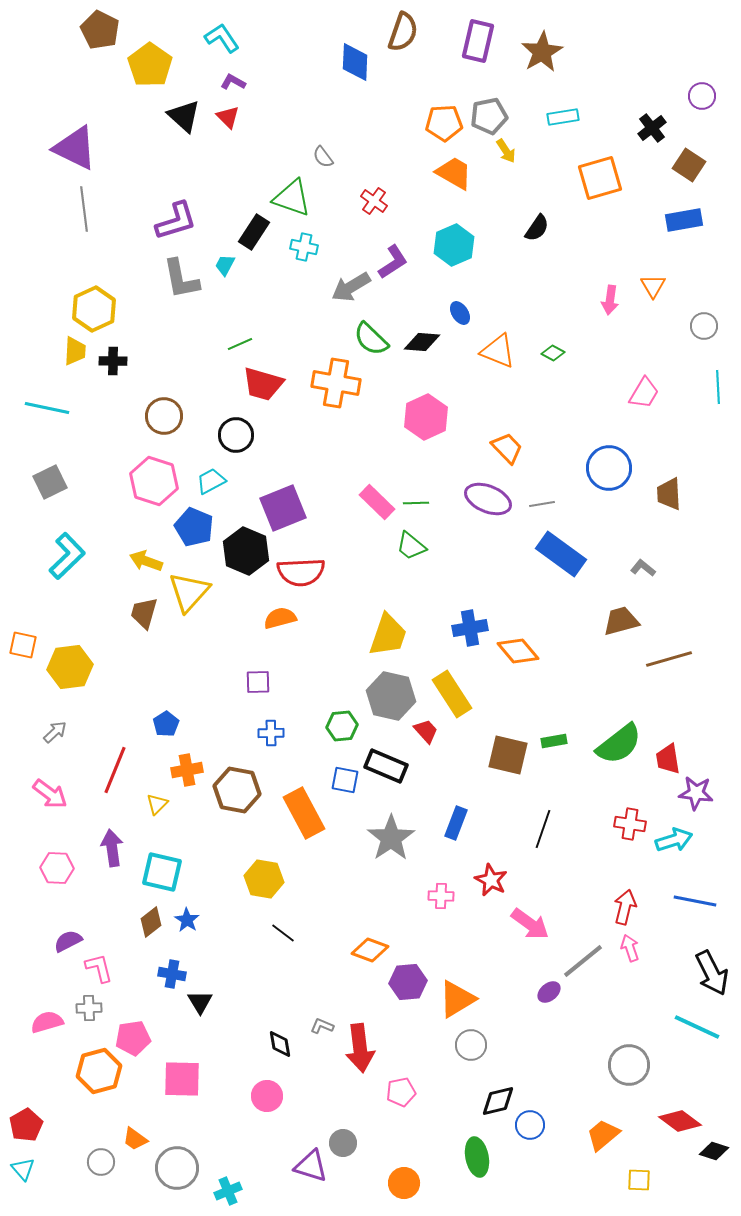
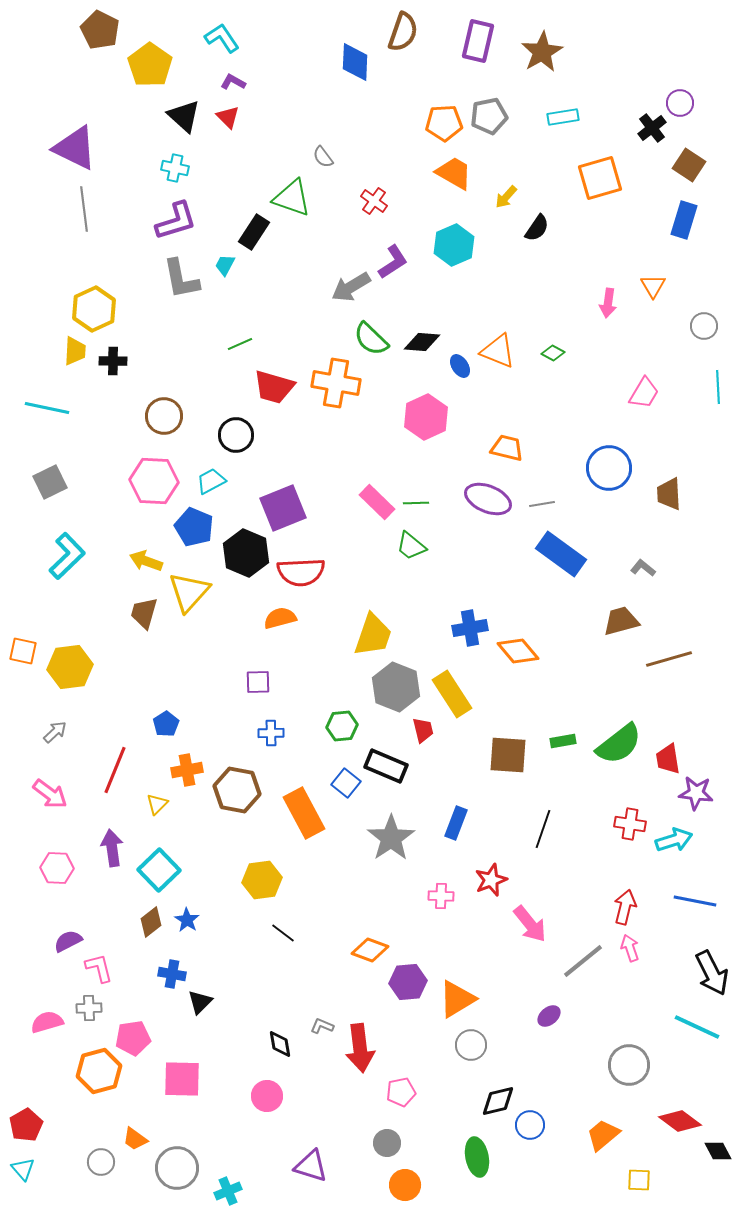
purple circle at (702, 96): moved 22 px left, 7 px down
yellow arrow at (506, 151): moved 46 px down; rotated 75 degrees clockwise
blue rectangle at (684, 220): rotated 63 degrees counterclockwise
cyan cross at (304, 247): moved 129 px left, 79 px up
pink arrow at (610, 300): moved 2 px left, 3 px down
blue ellipse at (460, 313): moved 53 px down
red trapezoid at (263, 384): moved 11 px right, 3 px down
orange trapezoid at (507, 448): rotated 32 degrees counterclockwise
pink hexagon at (154, 481): rotated 15 degrees counterclockwise
black hexagon at (246, 551): moved 2 px down
yellow trapezoid at (388, 635): moved 15 px left
orange square at (23, 645): moved 6 px down
gray hexagon at (391, 696): moved 5 px right, 9 px up; rotated 9 degrees clockwise
red trapezoid at (426, 731): moved 3 px left, 1 px up; rotated 28 degrees clockwise
green rectangle at (554, 741): moved 9 px right
brown square at (508, 755): rotated 9 degrees counterclockwise
blue square at (345, 780): moved 1 px right, 3 px down; rotated 28 degrees clockwise
cyan square at (162, 872): moved 3 px left, 2 px up; rotated 33 degrees clockwise
yellow hexagon at (264, 879): moved 2 px left, 1 px down; rotated 18 degrees counterclockwise
red star at (491, 880): rotated 24 degrees clockwise
pink arrow at (530, 924): rotated 15 degrees clockwise
purple ellipse at (549, 992): moved 24 px down
black triangle at (200, 1002): rotated 16 degrees clockwise
gray circle at (343, 1143): moved 44 px right
black diamond at (714, 1151): moved 4 px right; rotated 44 degrees clockwise
orange circle at (404, 1183): moved 1 px right, 2 px down
